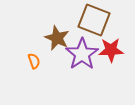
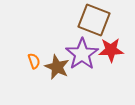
brown star: moved 29 px down
